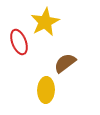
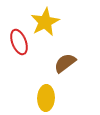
yellow ellipse: moved 8 px down
